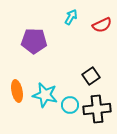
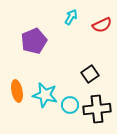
purple pentagon: rotated 25 degrees counterclockwise
black square: moved 1 px left, 2 px up
